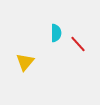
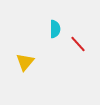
cyan semicircle: moved 1 px left, 4 px up
